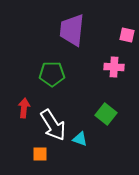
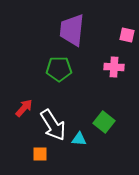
green pentagon: moved 7 px right, 5 px up
red arrow: rotated 36 degrees clockwise
green square: moved 2 px left, 8 px down
cyan triangle: moved 1 px left; rotated 14 degrees counterclockwise
